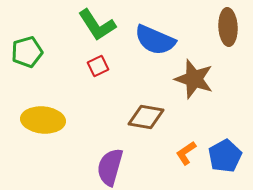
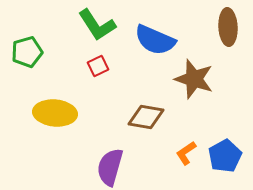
yellow ellipse: moved 12 px right, 7 px up
